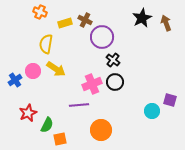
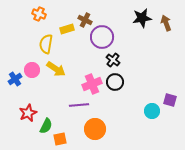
orange cross: moved 1 px left, 2 px down
black star: rotated 18 degrees clockwise
yellow rectangle: moved 2 px right, 6 px down
pink circle: moved 1 px left, 1 px up
blue cross: moved 1 px up
green semicircle: moved 1 px left, 1 px down
orange circle: moved 6 px left, 1 px up
